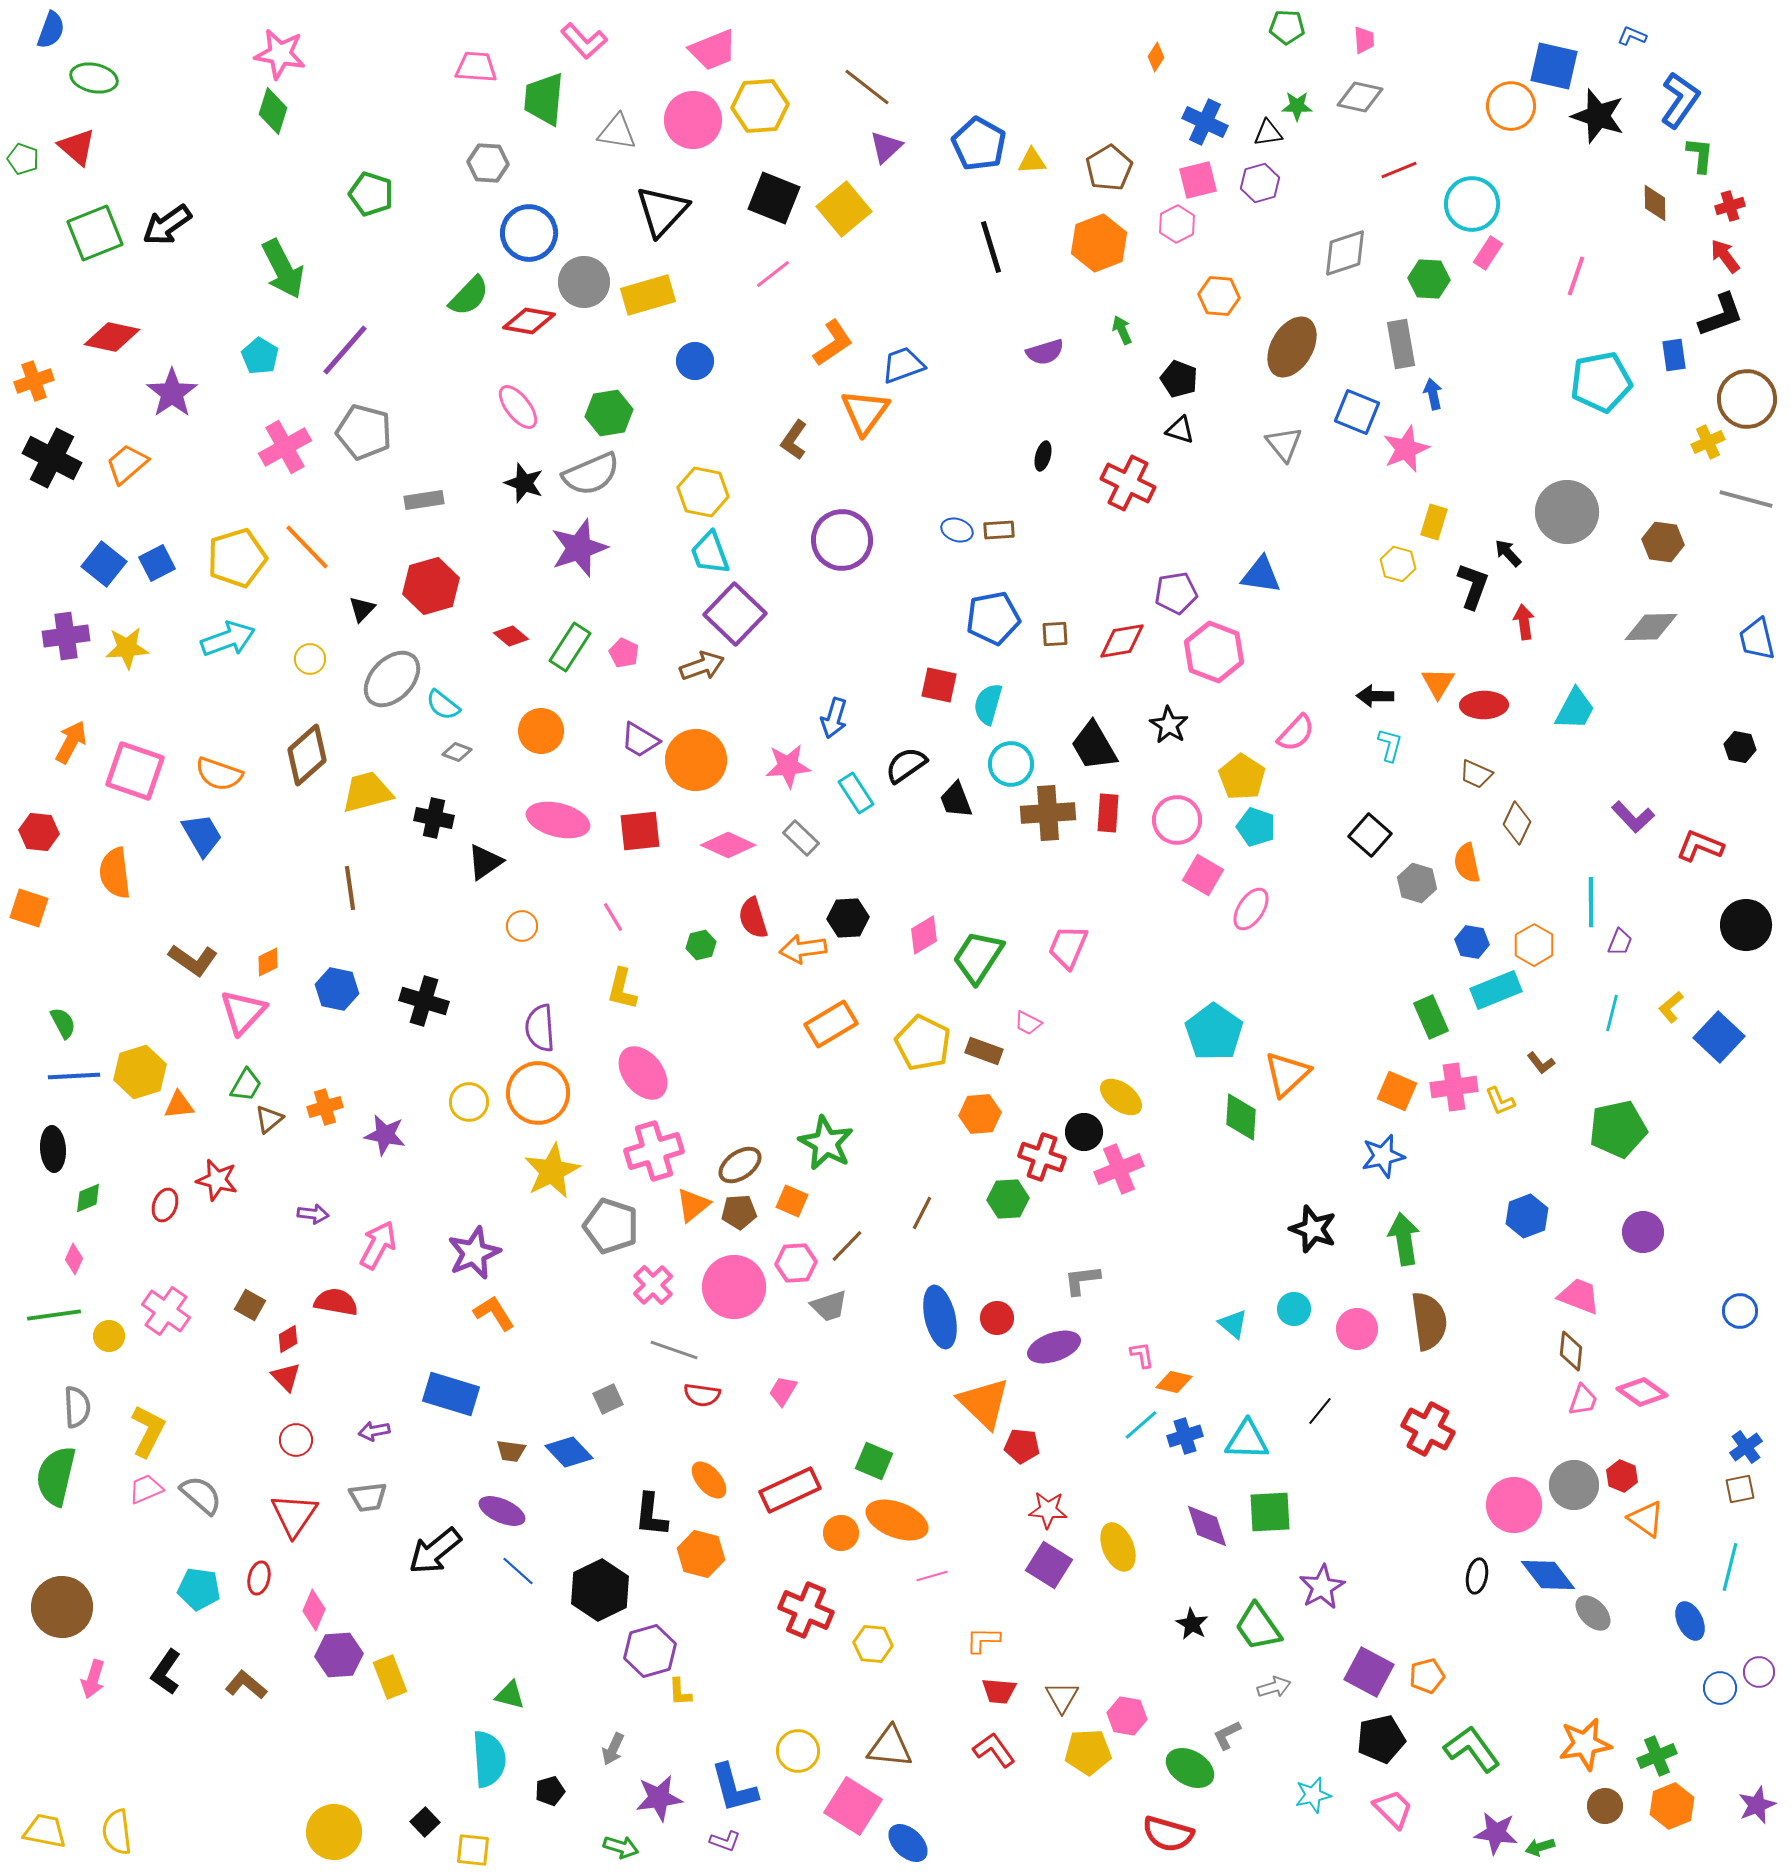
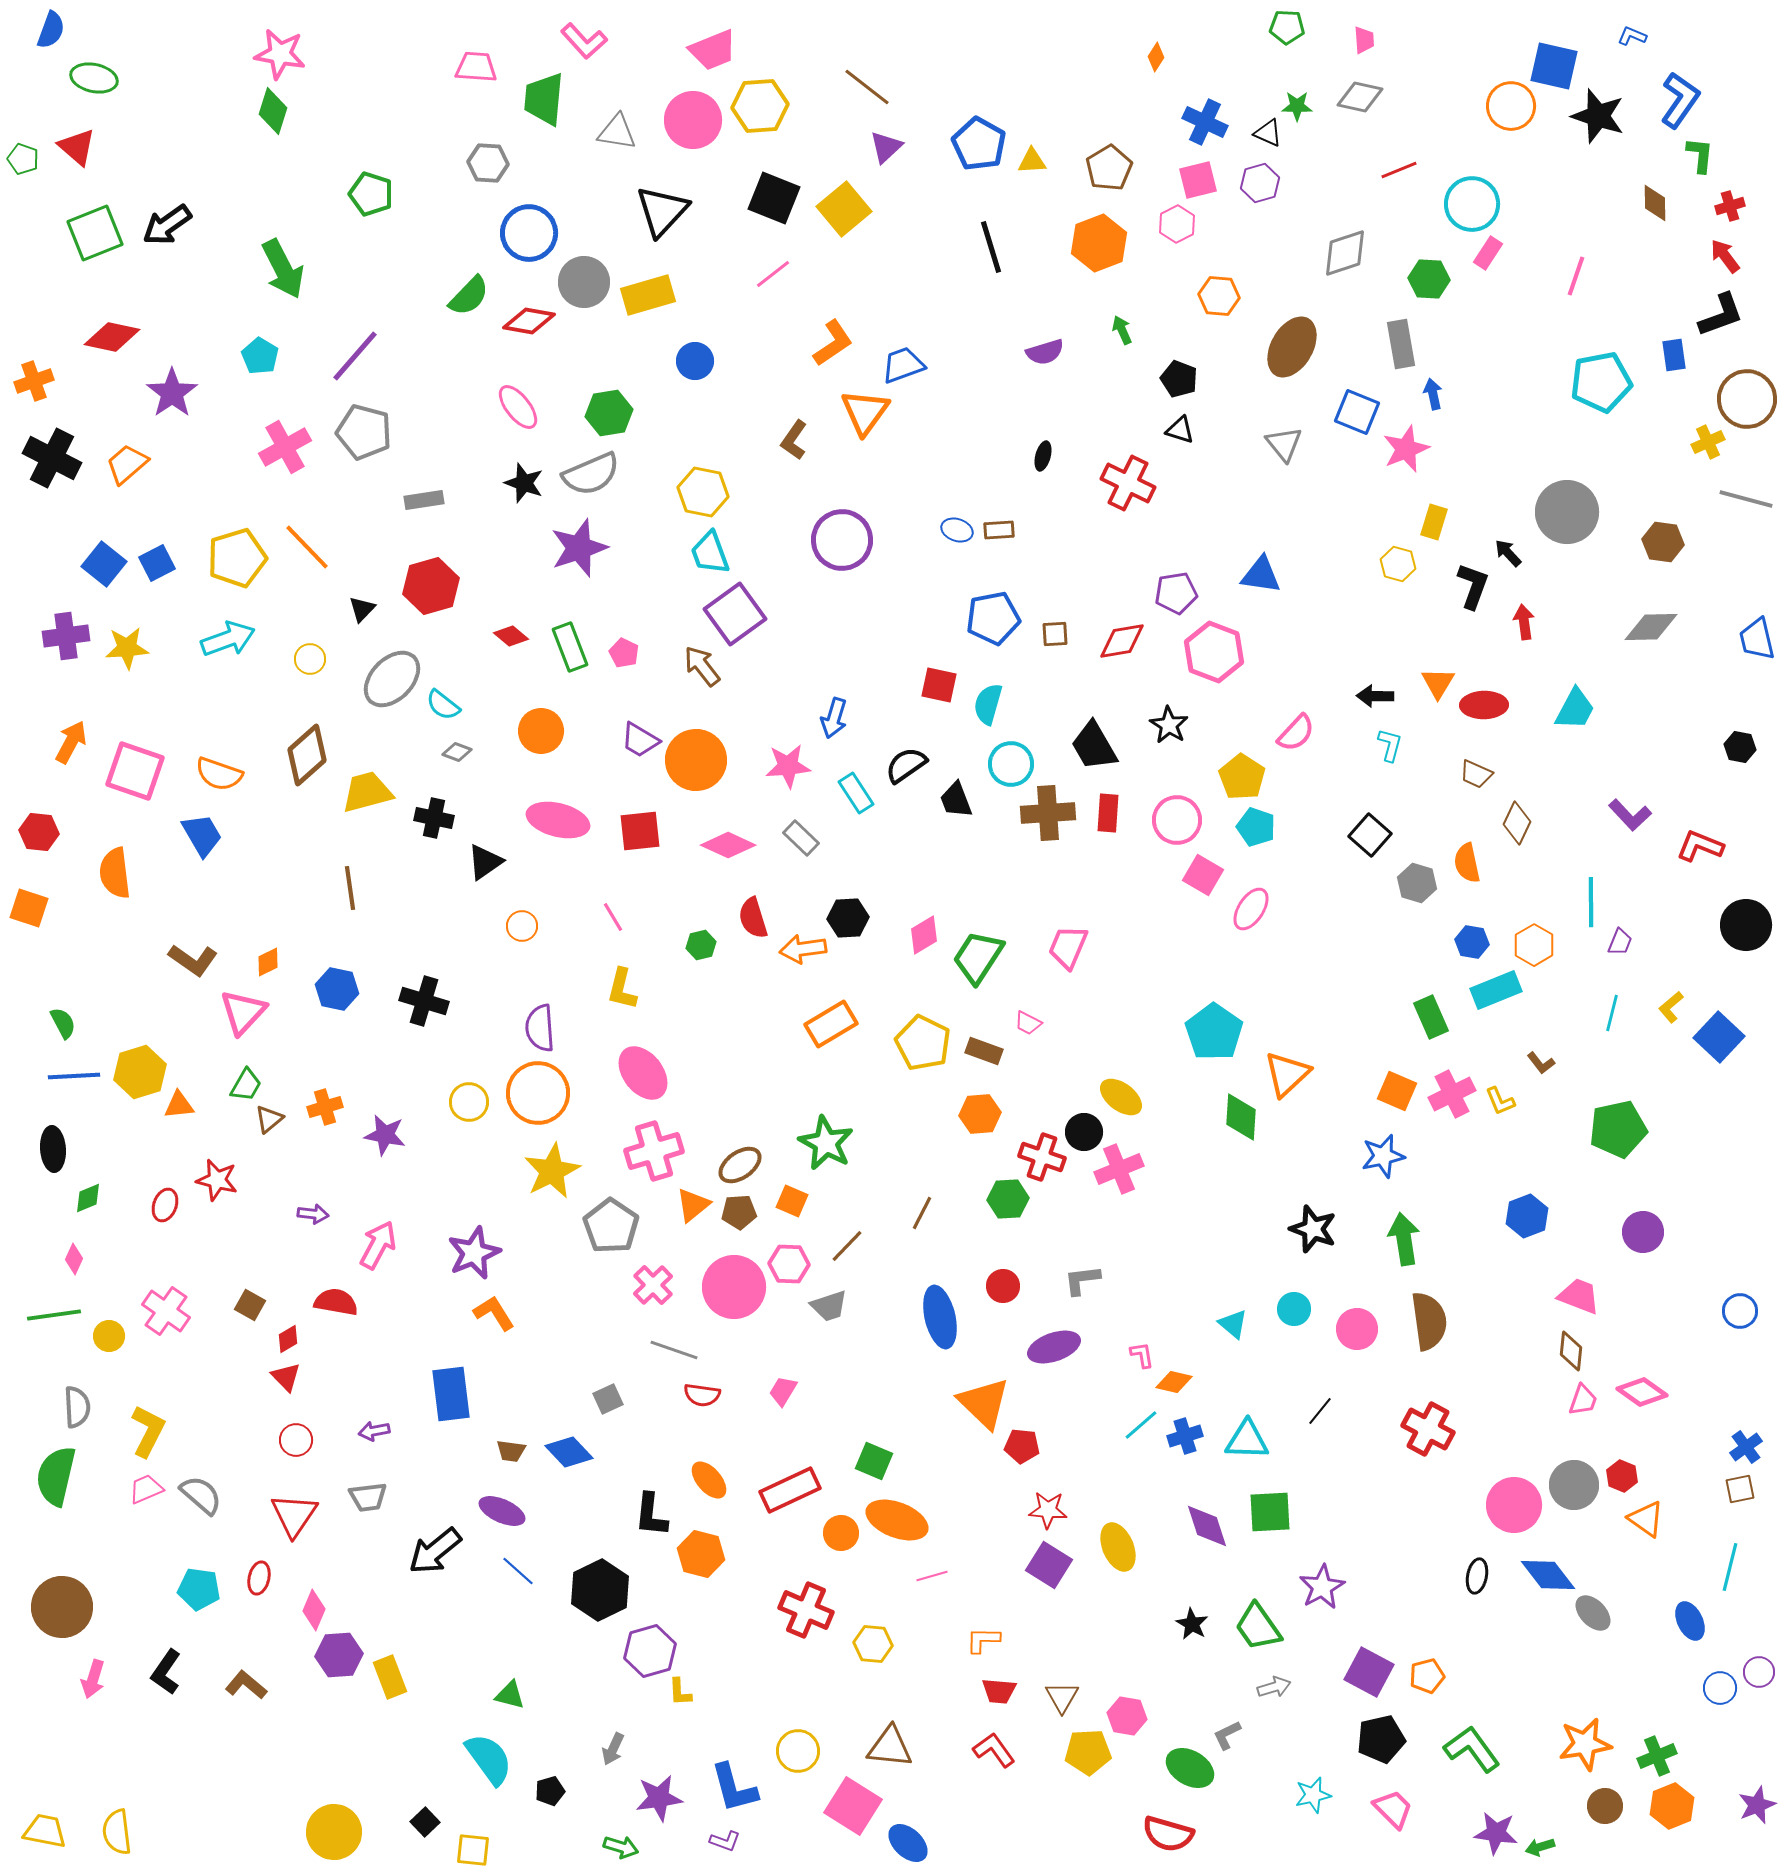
black triangle at (1268, 133): rotated 32 degrees clockwise
purple line at (345, 350): moved 10 px right, 6 px down
purple square at (735, 614): rotated 10 degrees clockwise
green rectangle at (570, 647): rotated 54 degrees counterclockwise
brown arrow at (702, 666): rotated 108 degrees counterclockwise
purple L-shape at (1633, 817): moved 3 px left, 2 px up
pink cross at (1454, 1087): moved 2 px left, 7 px down; rotated 18 degrees counterclockwise
gray pentagon at (611, 1226): rotated 16 degrees clockwise
pink hexagon at (796, 1263): moved 7 px left, 1 px down; rotated 6 degrees clockwise
red circle at (997, 1318): moved 6 px right, 32 px up
blue rectangle at (451, 1394): rotated 66 degrees clockwise
cyan semicircle at (489, 1759): rotated 32 degrees counterclockwise
